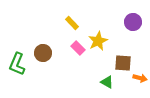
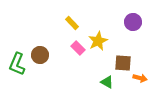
brown circle: moved 3 px left, 2 px down
